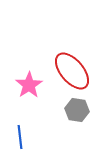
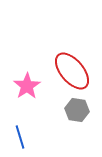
pink star: moved 2 px left, 1 px down
blue line: rotated 10 degrees counterclockwise
